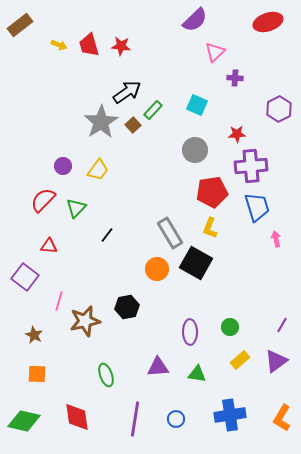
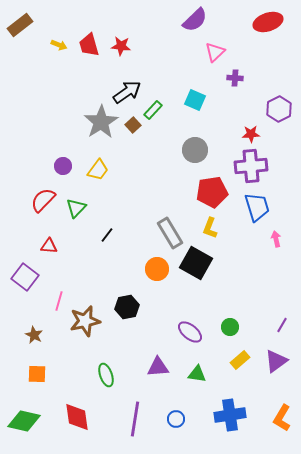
cyan square at (197, 105): moved 2 px left, 5 px up
red star at (237, 134): moved 14 px right
purple ellipse at (190, 332): rotated 50 degrees counterclockwise
